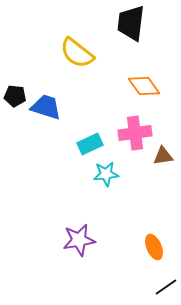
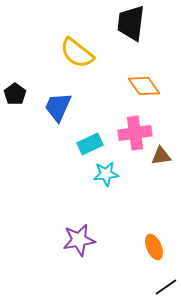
black pentagon: moved 2 px up; rotated 30 degrees clockwise
blue trapezoid: moved 12 px right; rotated 84 degrees counterclockwise
brown triangle: moved 2 px left
